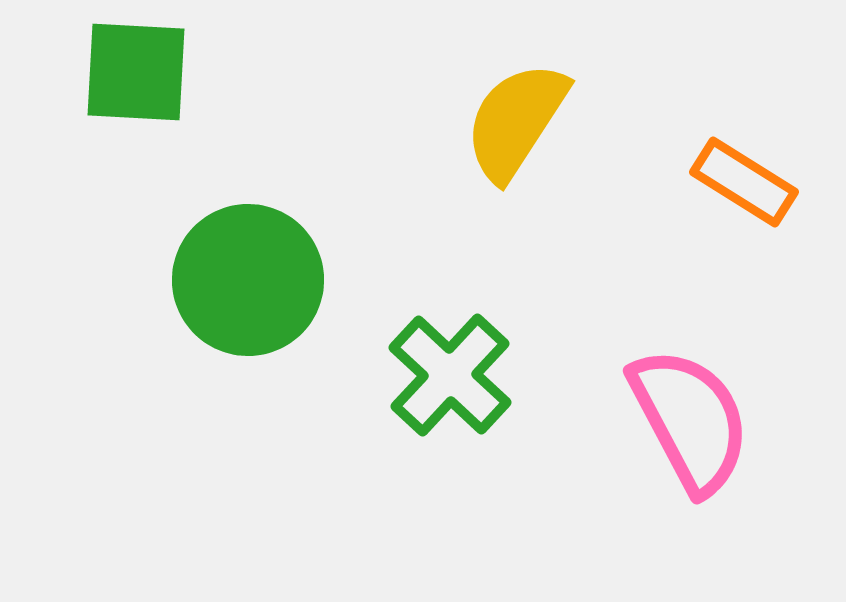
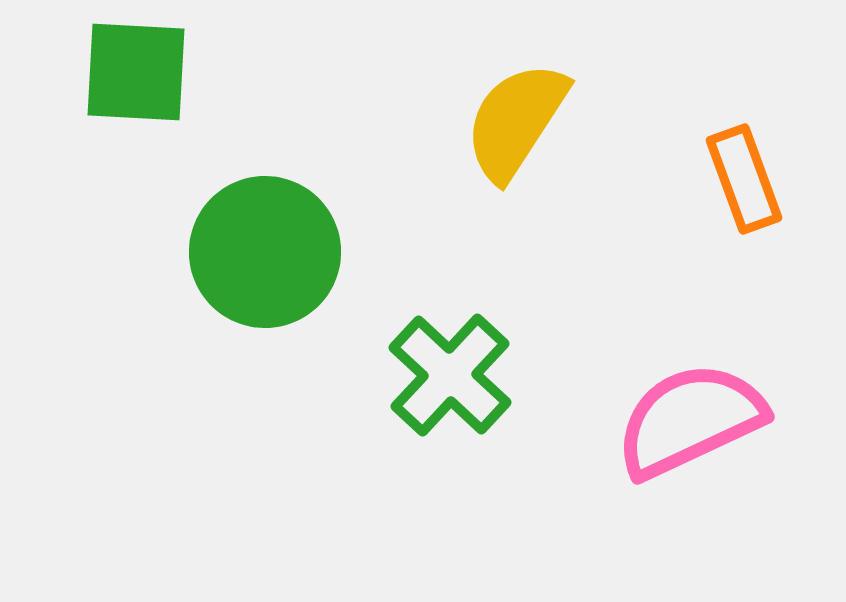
orange rectangle: moved 3 px up; rotated 38 degrees clockwise
green circle: moved 17 px right, 28 px up
pink semicircle: rotated 87 degrees counterclockwise
